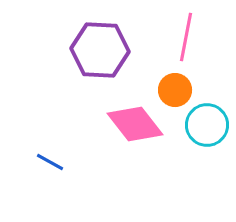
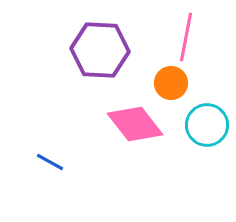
orange circle: moved 4 px left, 7 px up
